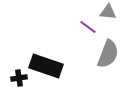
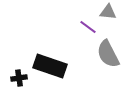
gray semicircle: rotated 132 degrees clockwise
black rectangle: moved 4 px right
